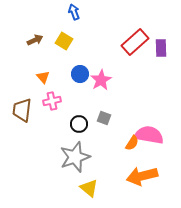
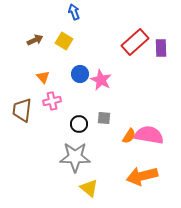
pink star: rotated 15 degrees counterclockwise
gray square: rotated 16 degrees counterclockwise
orange semicircle: moved 3 px left, 7 px up
gray star: rotated 20 degrees clockwise
